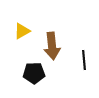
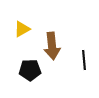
yellow triangle: moved 2 px up
black pentagon: moved 4 px left, 3 px up
